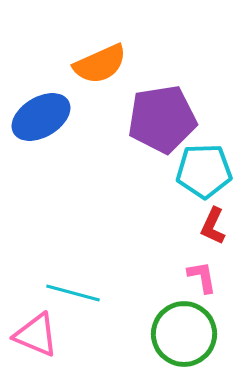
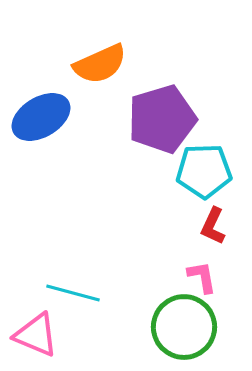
purple pentagon: rotated 8 degrees counterclockwise
green circle: moved 7 px up
